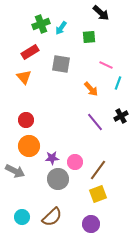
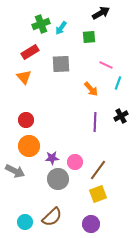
black arrow: rotated 72 degrees counterclockwise
gray square: rotated 12 degrees counterclockwise
purple line: rotated 42 degrees clockwise
cyan circle: moved 3 px right, 5 px down
